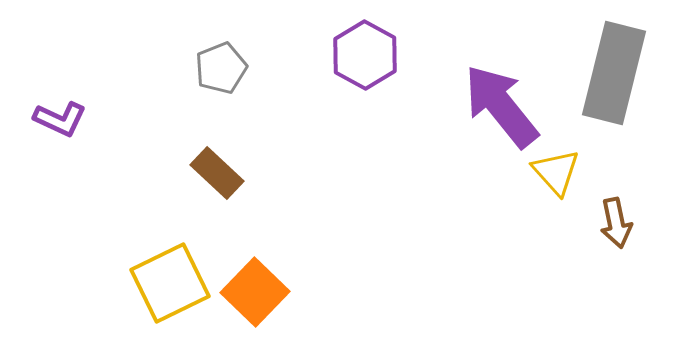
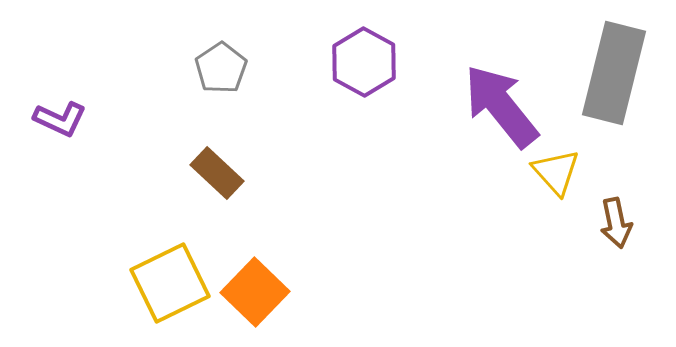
purple hexagon: moved 1 px left, 7 px down
gray pentagon: rotated 12 degrees counterclockwise
